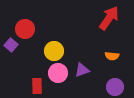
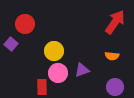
red arrow: moved 6 px right, 4 px down
red circle: moved 5 px up
purple square: moved 1 px up
red rectangle: moved 5 px right, 1 px down
